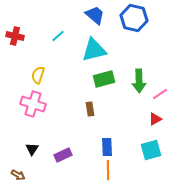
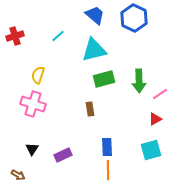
blue hexagon: rotated 12 degrees clockwise
red cross: rotated 30 degrees counterclockwise
